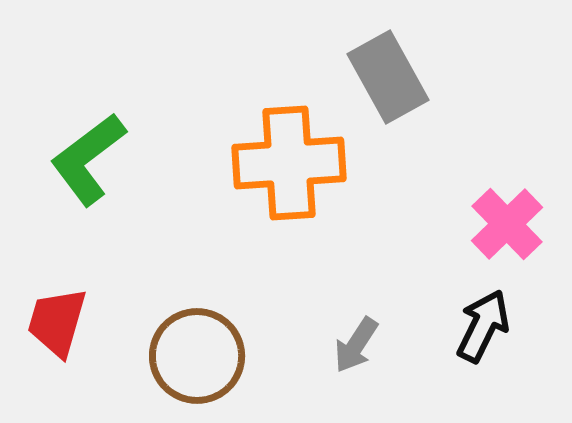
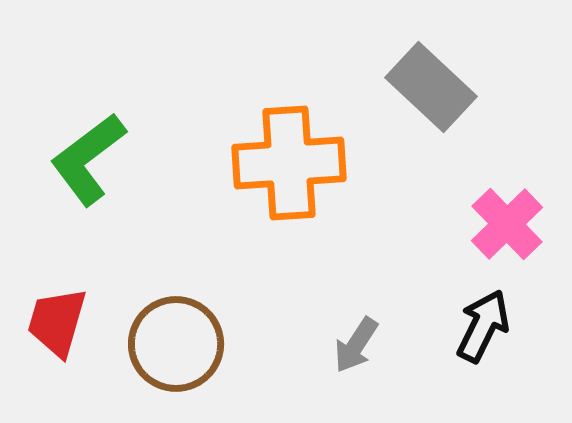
gray rectangle: moved 43 px right, 10 px down; rotated 18 degrees counterclockwise
brown circle: moved 21 px left, 12 px up
